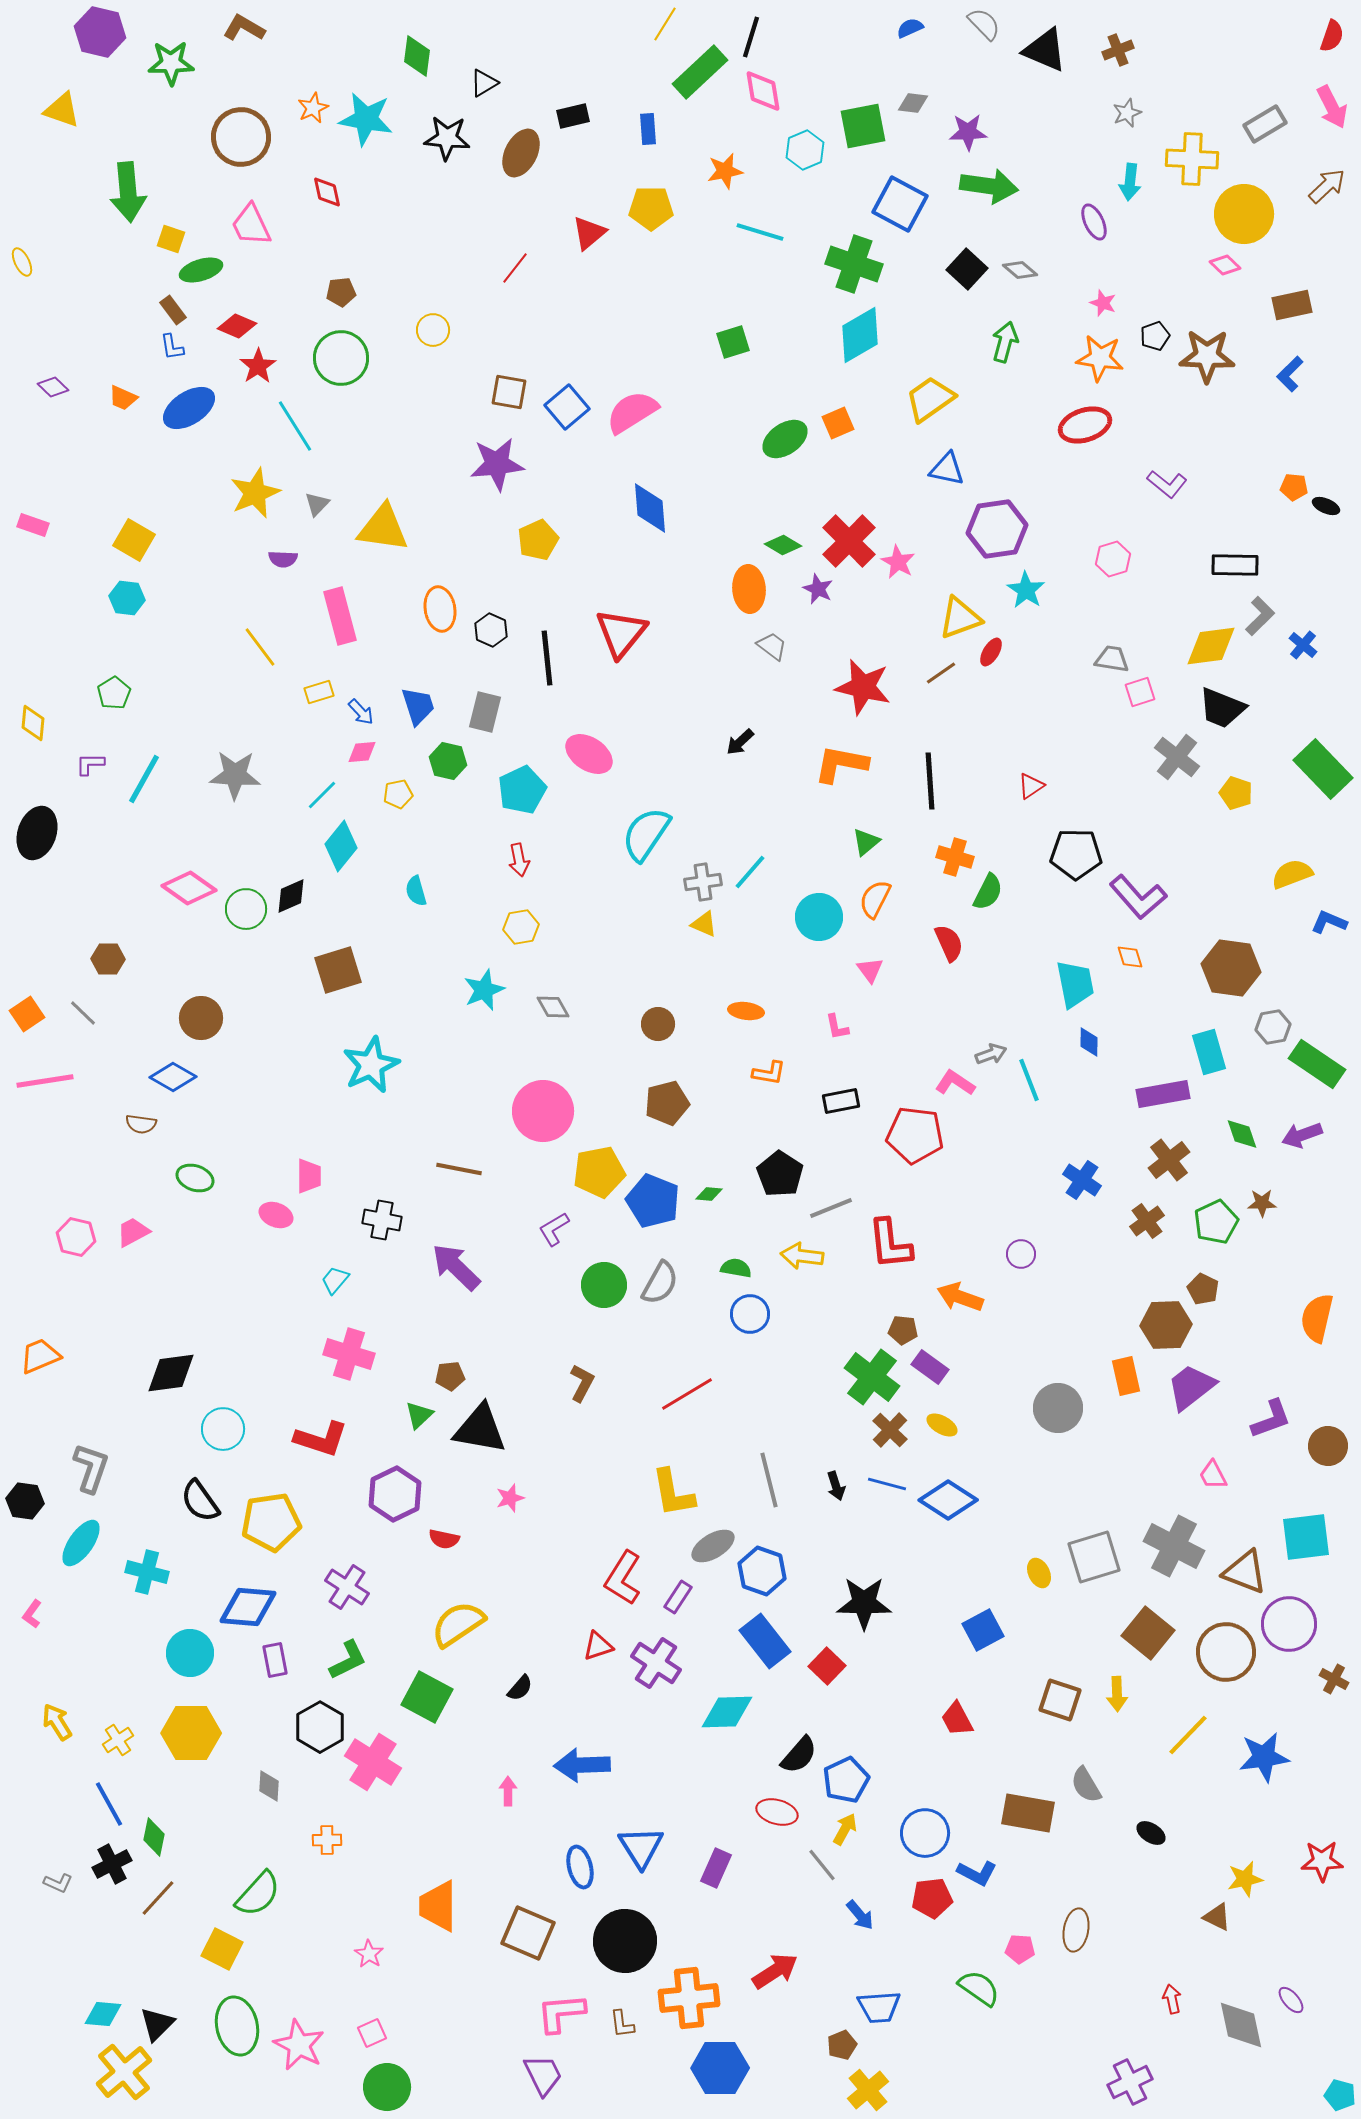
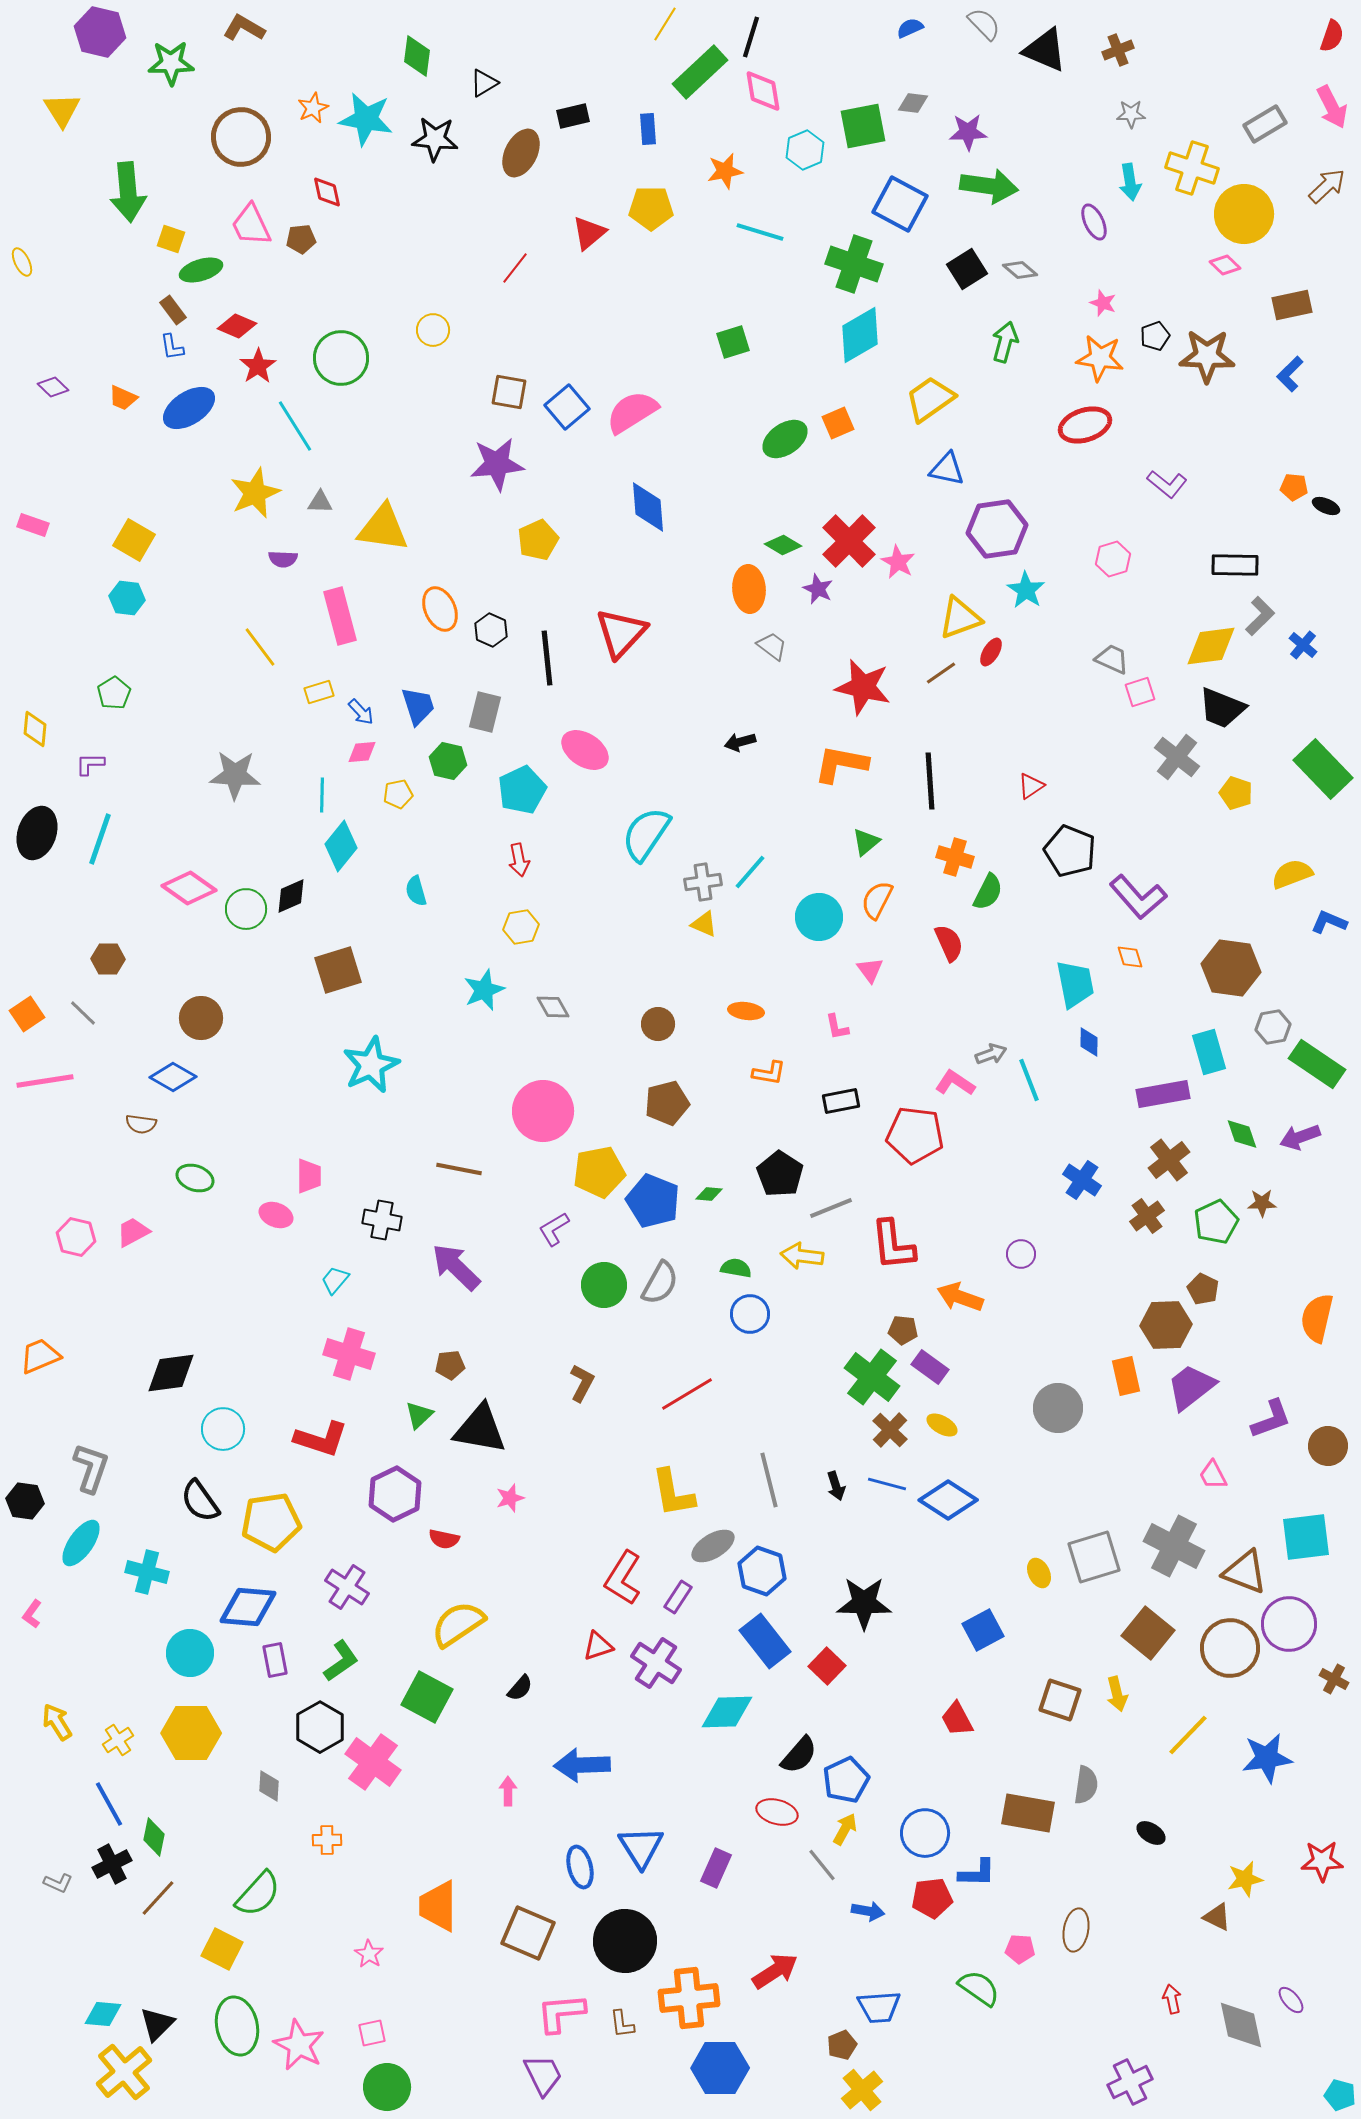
yellow triangle at (62, 110): rotated 39 degrees clockwise
gray star at (1127, 113): moved 4 px right, 1 px down; rotated 20 degrees clockwise
black star at (447, 138): moved 12 px left, 1 px down
yellow cross at (1192, 159): moved 9 px down; rotated 15 degrees clockwise
cyan arrow at (1130, 182): rotated 15 degrees counterclockwise
black square at (967, 269): rotated 15 degrees clockwise
brown pentagon at (341, 292): moved 40 px left, 53 px up
gray triangle at (317, 504): moved 3 px right, 2 px up; rotated 48 degrees clockwise
blue diamond at (650, 508): moved 2 px left, 1 px up
orange ellipse at (440, 609): rotated 15 degrees counterclockwise
red triangle at (621, 633): rotated 4 degrees clockwise
gray trapezoid at (1112, 659): rotated 15 degrees clockwise
yellow diamond at (33, 723): moved 2 px right, 6 px down
black arrow at (740, 742): rotated 28 degrees clockwise
pink ellipse at (589, 754): moved 4 px left, 4 px up
cyan line at (144, 779): moved 44 px left, 60 px down; rotated 10 degrees counterclockwise
cyan line at (322, 795): rotated 44 degrees counterclockwise
black pentagon at (1076, 854): moved 6 px left, 3 px up; rotated 21 degrees clockwise
orange semicircle at (875, 899): moved 2 px right, 1 px down
purple arrow at (1302, 1135): moved 2 px left, 2 px down
brown cross at (1147, 1221): moved 5 px up
red L-shape at (890, 1244): moved 3 px right, 1 px down
brown pentagon at (450, 1376): moved 11 px up
brown circle at (1226, 1652): moved 4 px right, 4 px up
green L-shape at (348, 1660): moved 7 px left, 1 px down; rotated 9 degrees counterclockwise
yellow arrow at (1117, 1694): rotated 12 degrees counterclockwise
blue star at (1264, 1757): moved 3 px right, 1 px down
pink cross at (373, 1762): rotated 4 degrees clockwise
gray semicircle at (1086, 1785): rotated 141 degrees counterclockwise
blue L-shape at (977, 1873): rotated 27 degrees counterclockwise
blue arrow at (860, 1915): moved 8 px right, 4 px up; rotated 40 degrees counterclockwise
pink square at (372, 2033): rotated 12 degrees clockwise
yellow cross at (868, 2090): moved 6 px left
